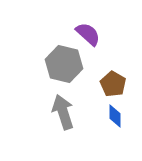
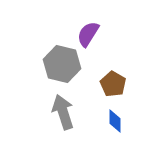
purple semicircle: rotated 100 degrees counterclockwise
gray hexagon: moved 2 px left
blue diamond: moved 5 px down
